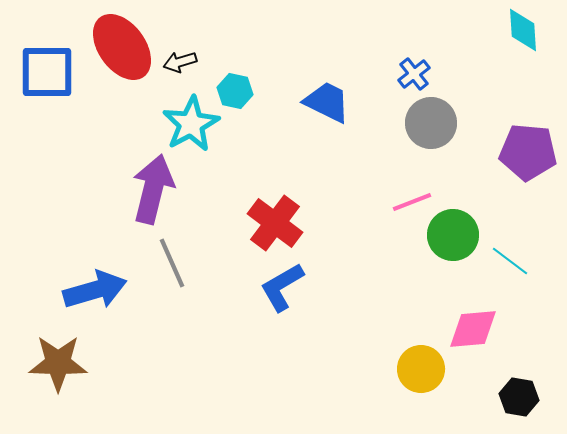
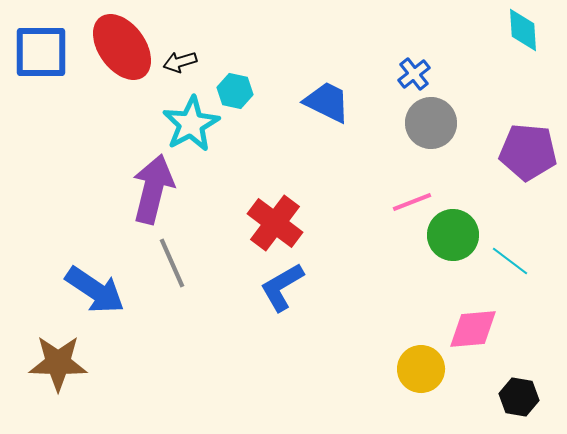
blue square: moved 6 px left, 20 px up
blue arrow: rotated 50 degrees clockwise
